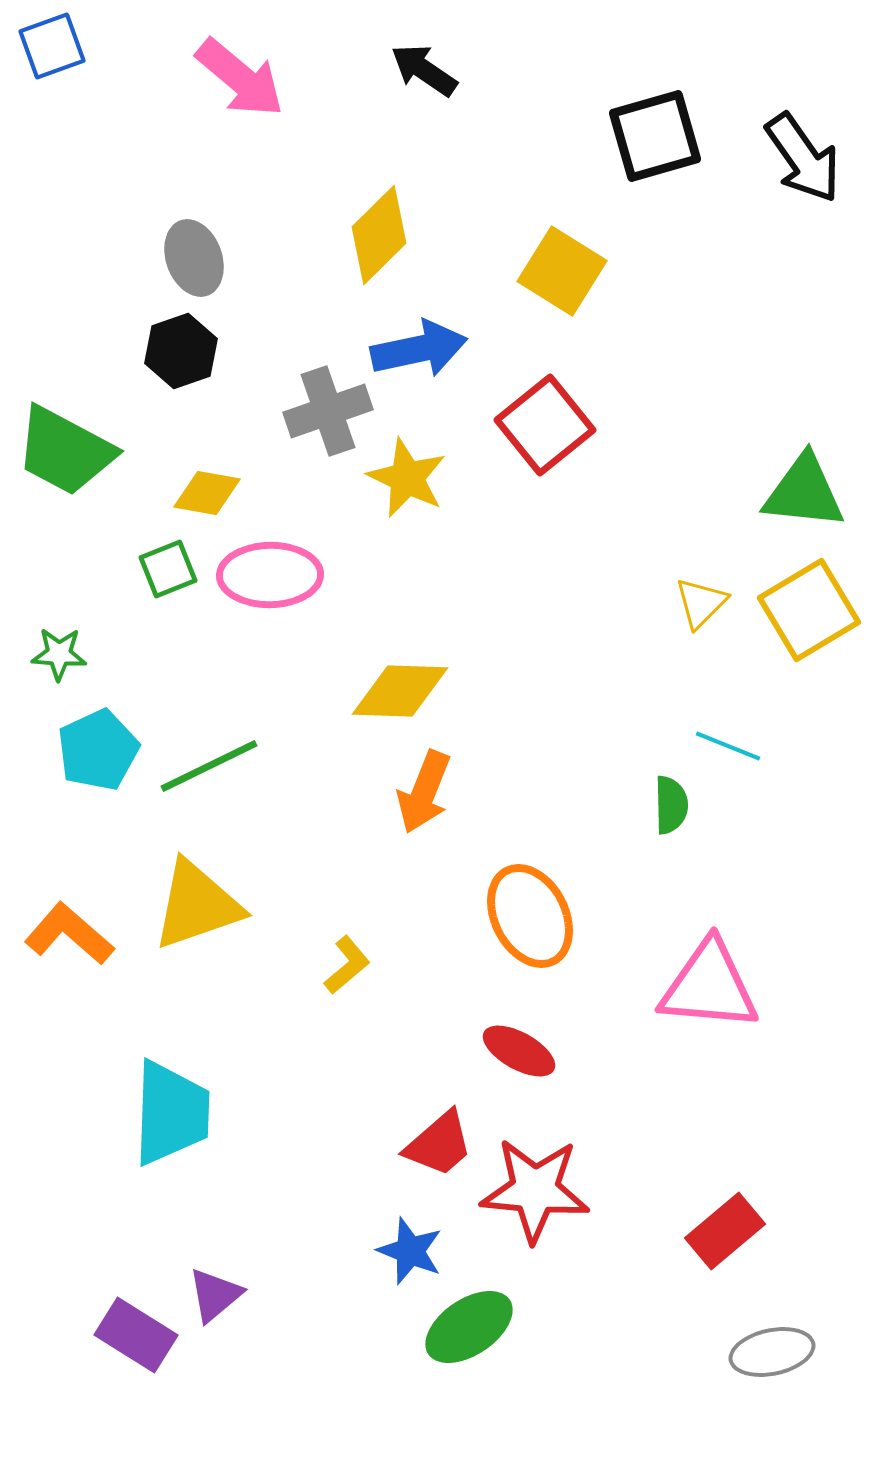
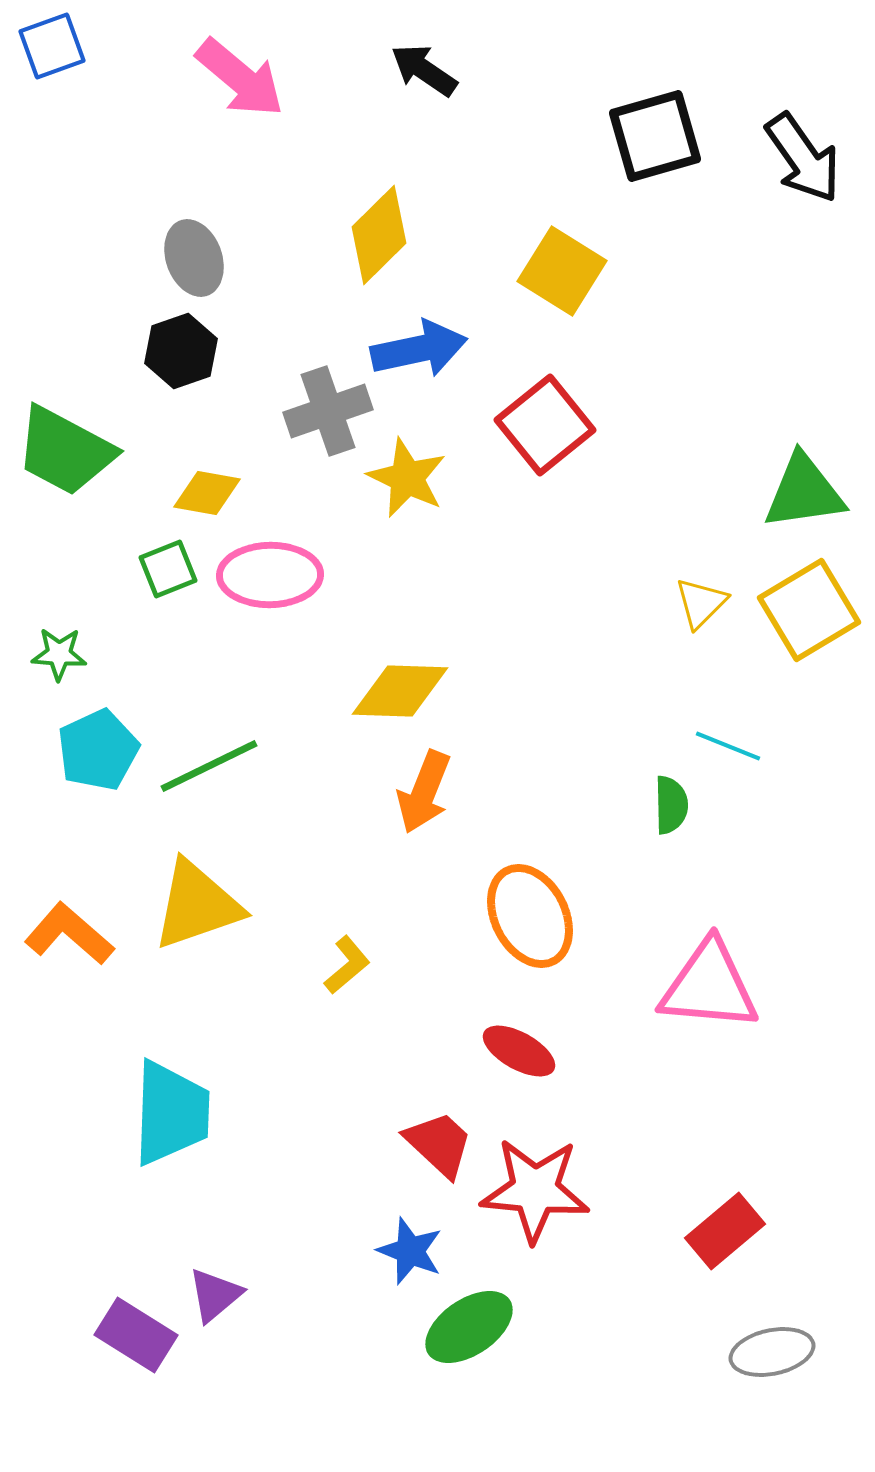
green triangle at (804, 492): rotated 14 degrees counterclockwise
red trapezoid at (439, 1144): rotated 96 degrees counterclockwise
